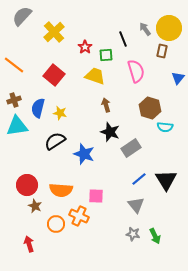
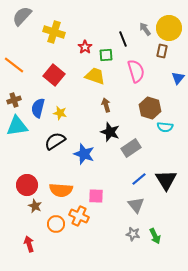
yellow cross: rotated 30 degrees counterclockwise
